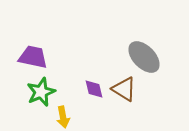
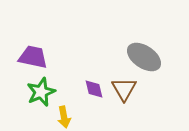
gray ellipse: rotated 12 degrees counterclockwise
brown triangle: rotated 28 degrees clockwise
yellow arrow: moved 1 px right
